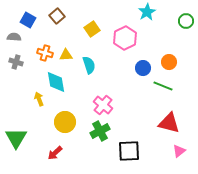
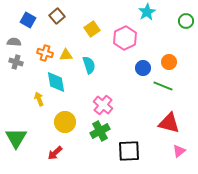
gray semicircle: moved 5 px down
